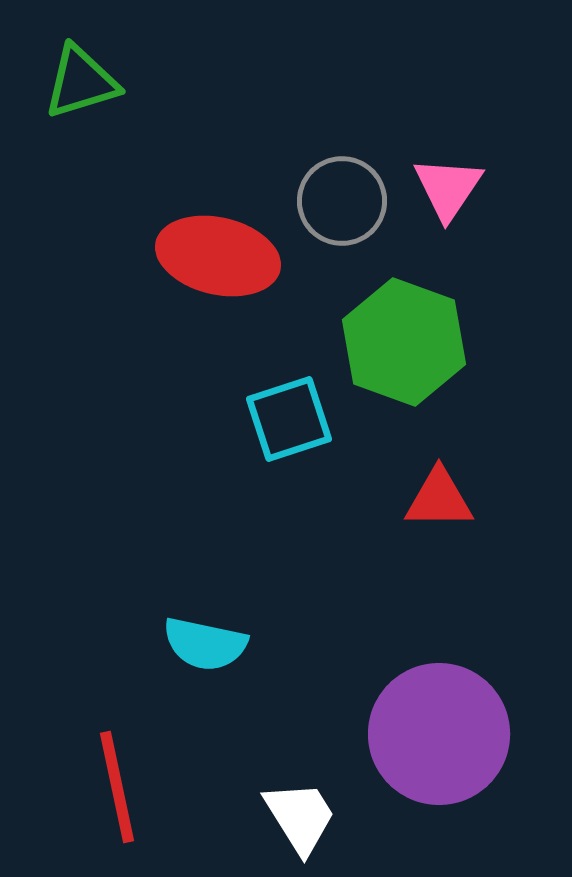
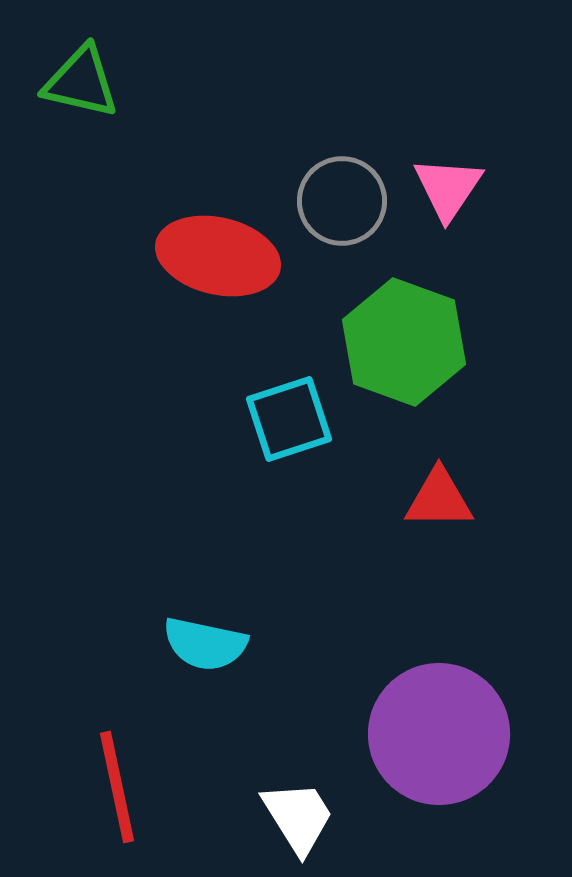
green triangle: rotated 30 degrees clockwise
white trapezoid: moved 2 px left
